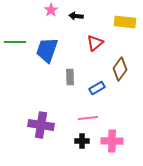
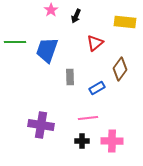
black arrow: rotated 72 degrees counterclockwise
